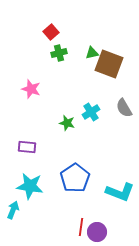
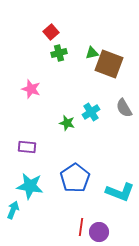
purple circle: moved 2 px right
